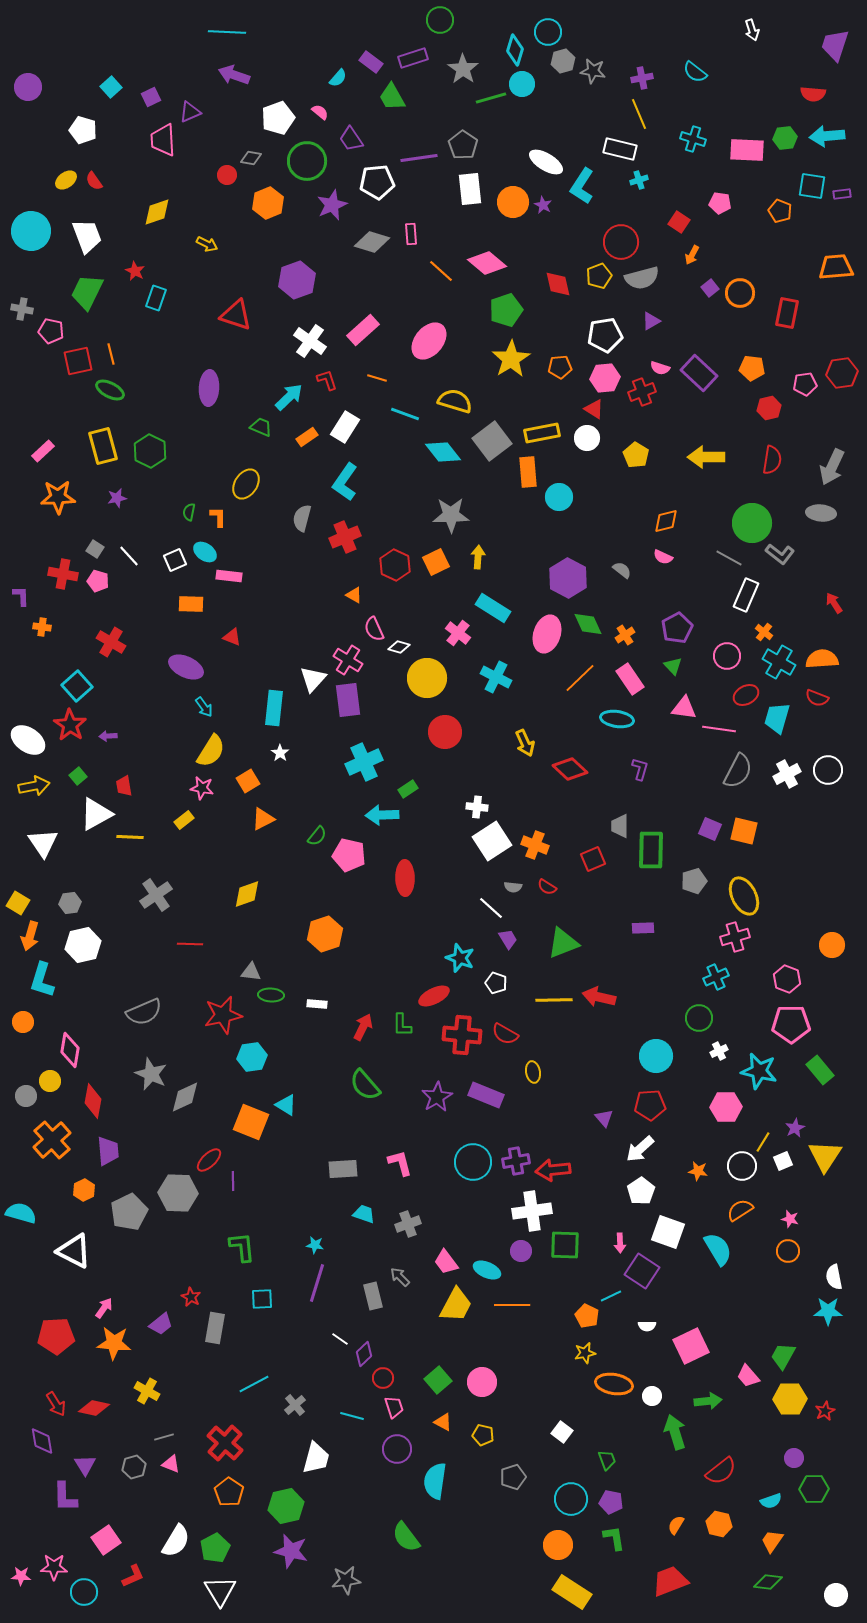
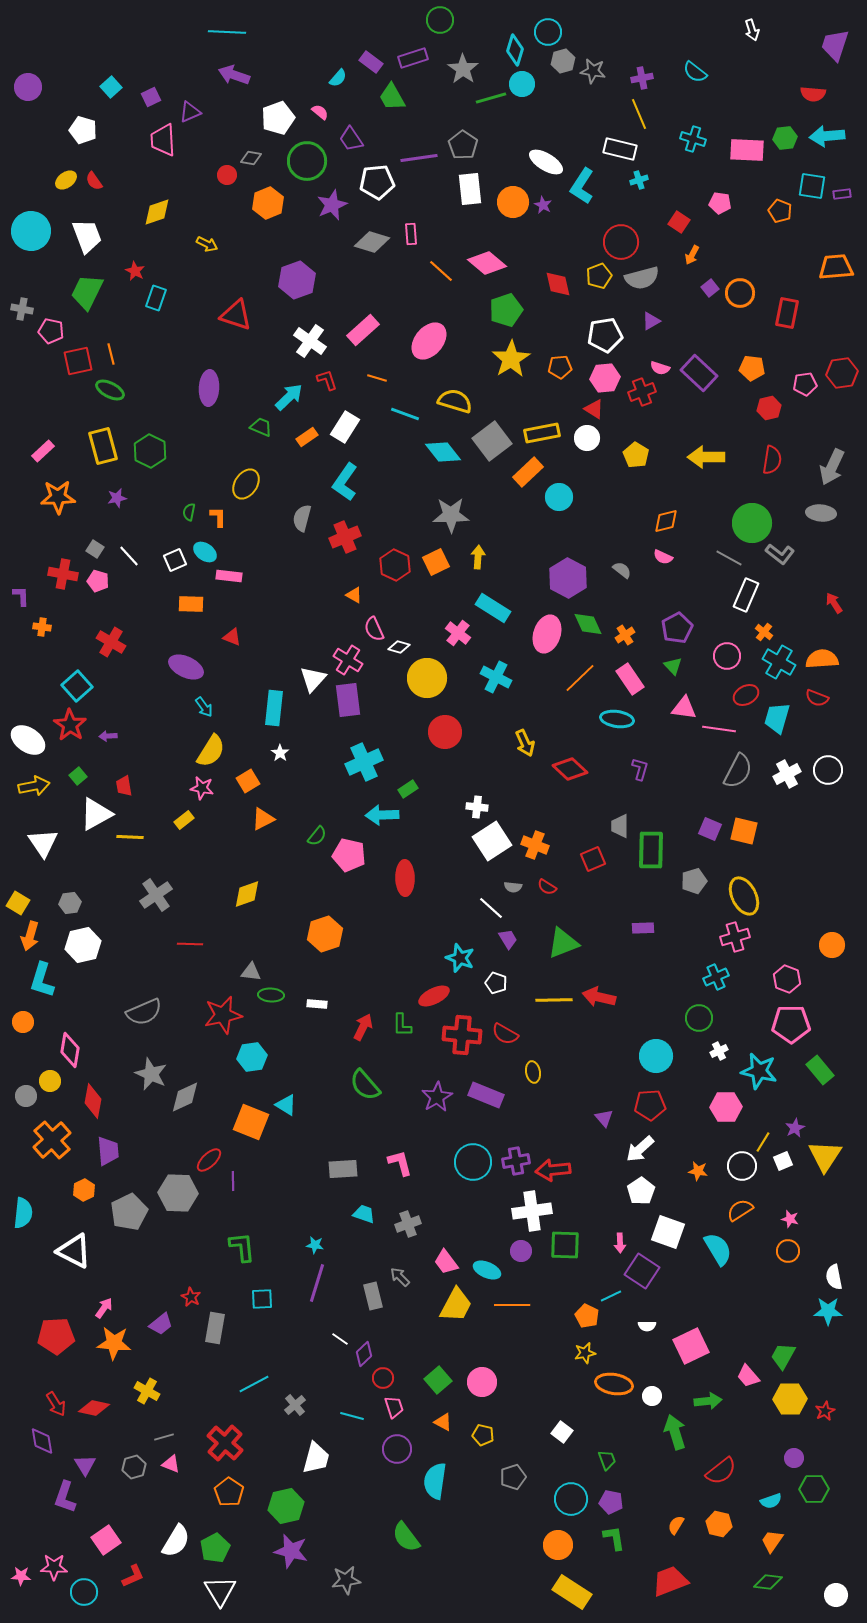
orange rectangle at (528, 472): rotated 52 degrees clockwise
cyan semicircle at (21, 1213): moved 2 px right; rotated 80 degrees clockwise
purple L-shape at (65, 1497): rotated 20 degrees clockwise
